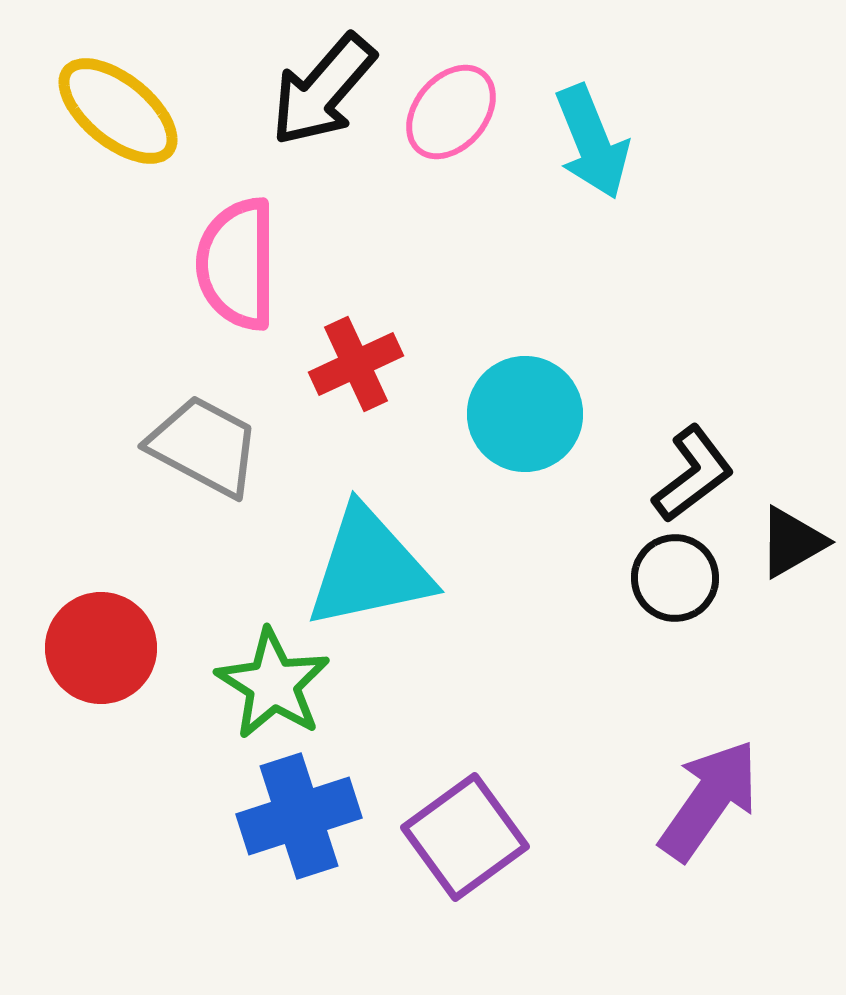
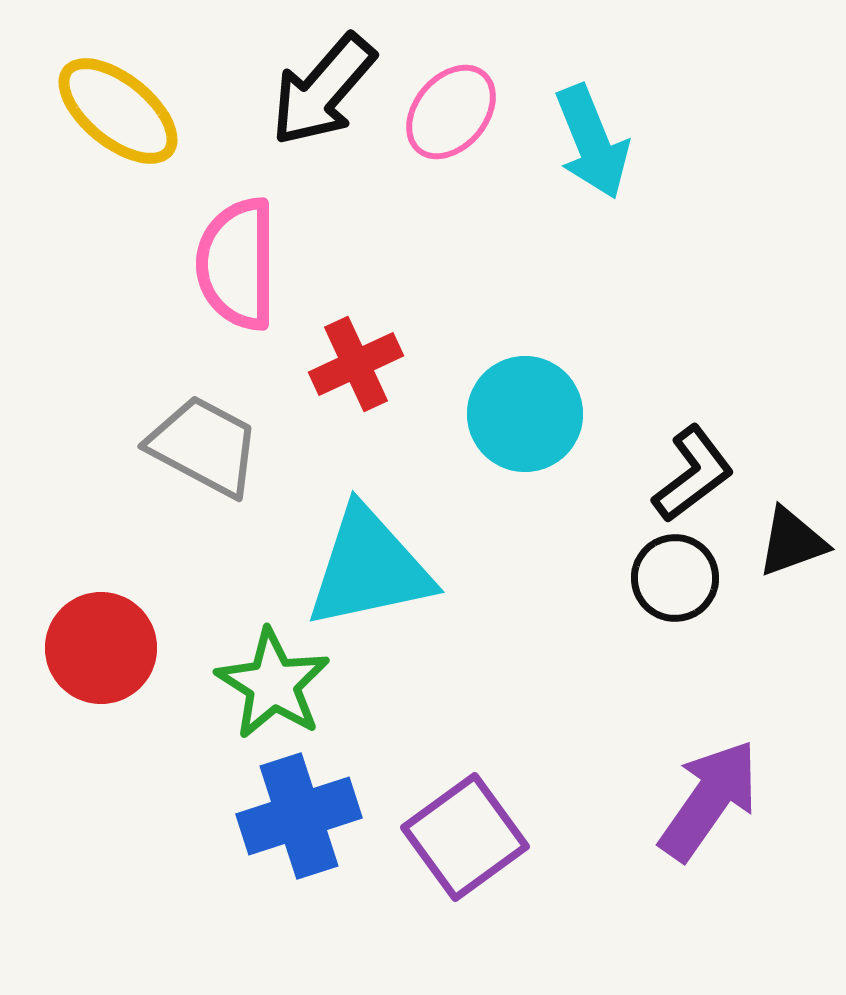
black triangle: rotated 10 degrees clockwise
